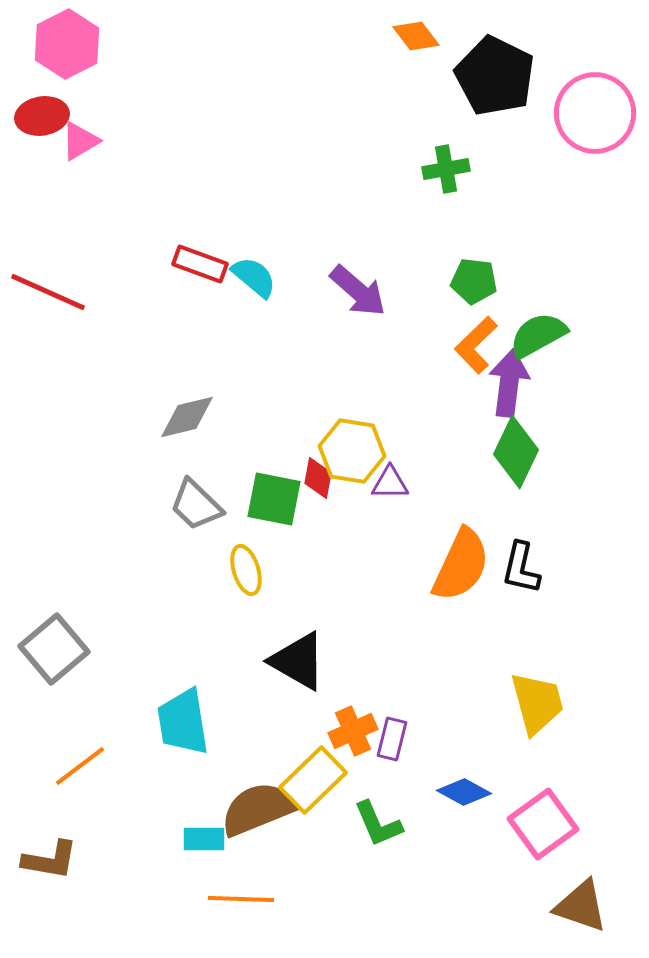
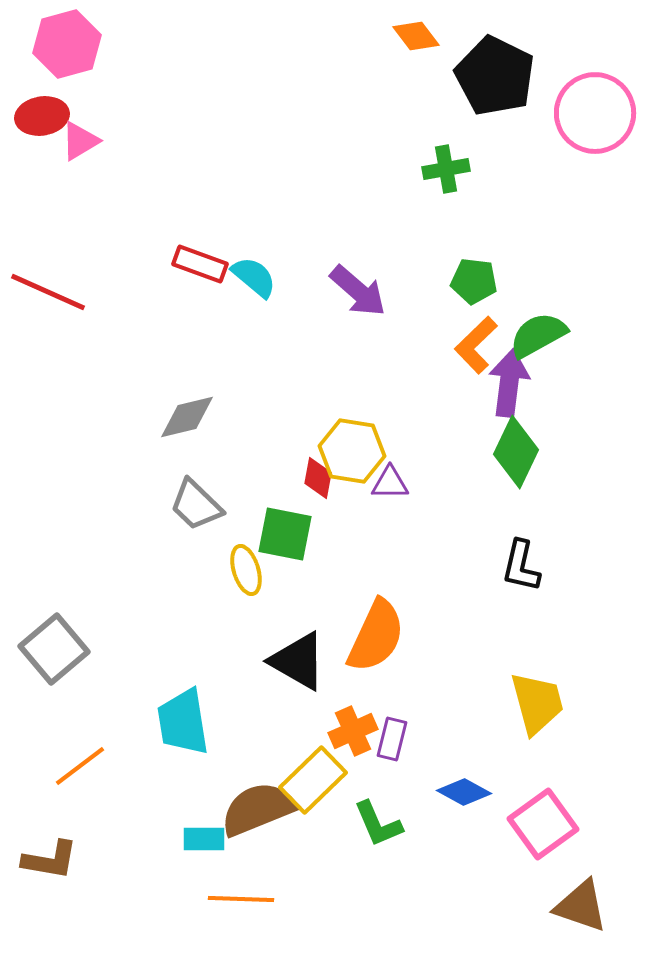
pink hexagon at (67, 44): rotated 12 degrees clockwise
green square at (274, 499): moved 11 px right, 35 px down
orange semicircle at (461, 565): moved 85 px left, 71 px down
black L-shape at (521, 568): moved 2 px up
